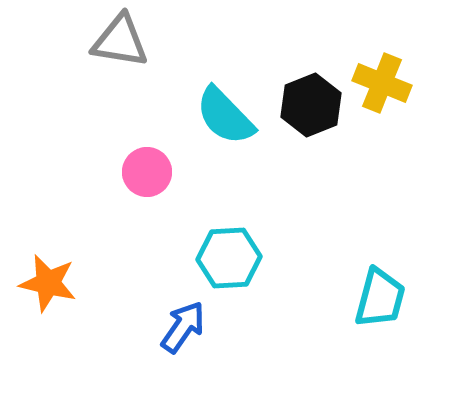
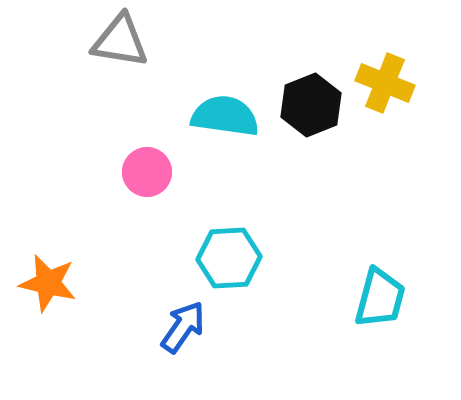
yellow cross: moved 3 px right
cyan semicircle: rotated 142 degrees clockwise
